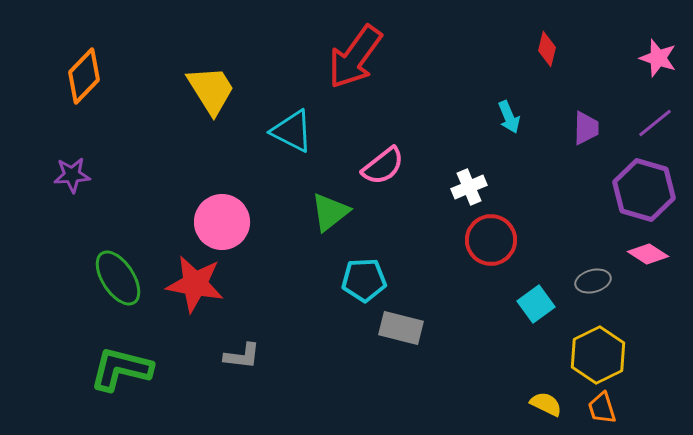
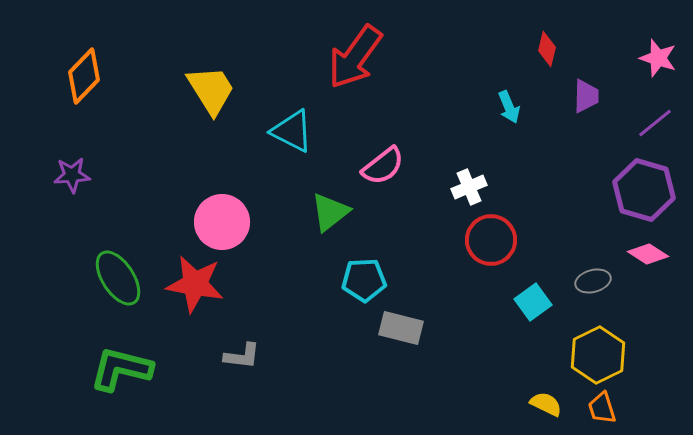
cyan arrow: moved 10 px up
purple trapezoid: moved 32 px up
cyan square: moved 3 px left, 2 px up
